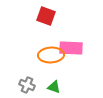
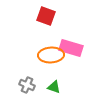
pink rectangle: rotated 15 degrees clockwise
